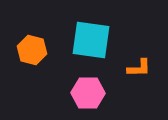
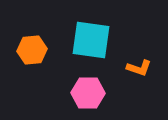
orange hexagon: rotated 20 degrees counterclockwise
orange L-shape: rotated 20 degrees clockwise
